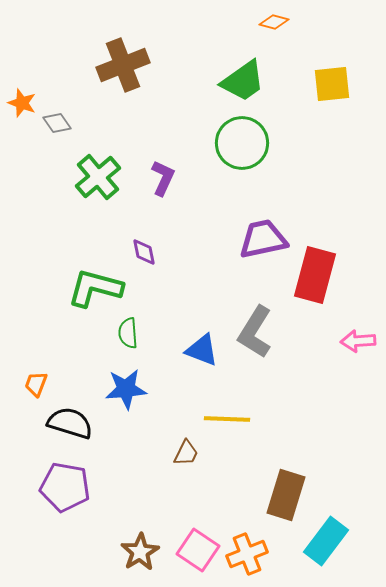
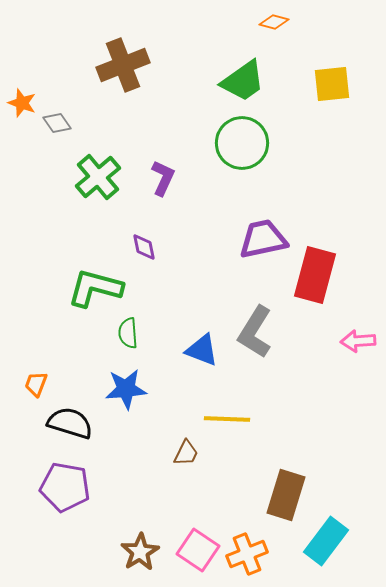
purple diamond: moved 5 px up
